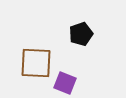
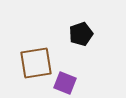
brown square: rotated 12 degrees counterclockwise
